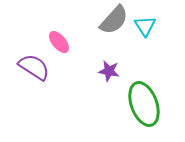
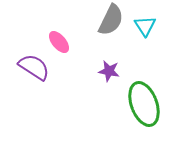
gray semicircle: moved 3 px left; rotated 16 degrees counterclockwise
